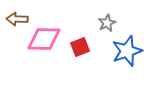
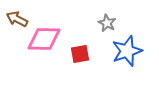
brown arrow: rotated 25 degrees clockwise
gray star: rotated 18 degrees counterclockwise
red square: moved 7 px down; rotated 12 degrees clockwise
